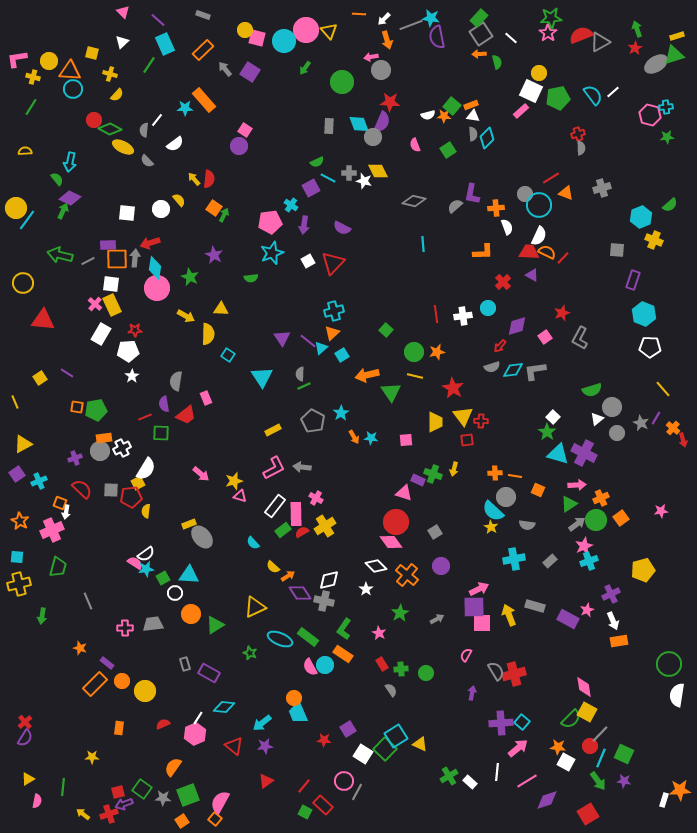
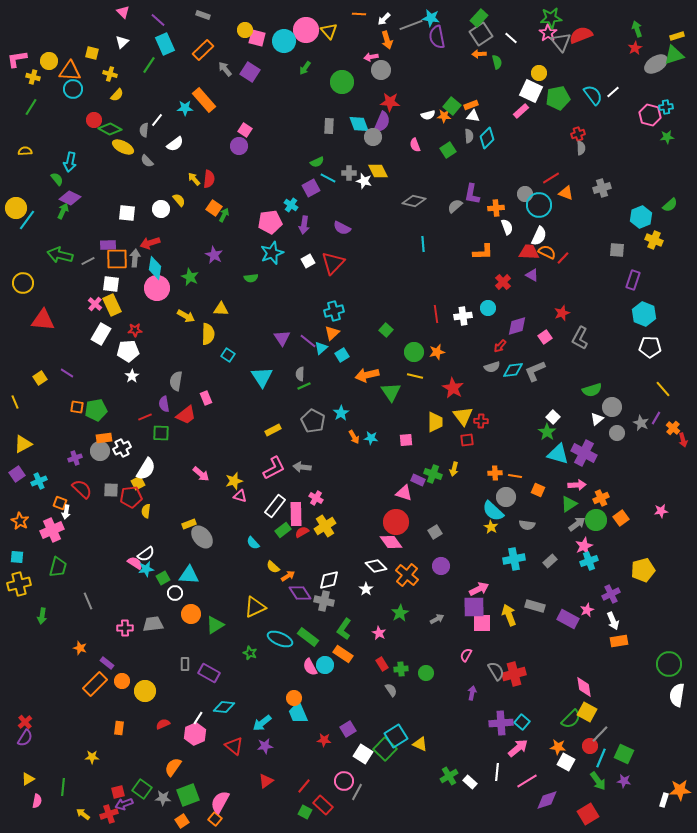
gray triangle at (600, 42): moved 39 px left; rotated 40 degrees counterclockwise
gray semicircle at (473, 134): moved 4 px left, 2 px down
gray L-shape at (535, 371): rotated 15 degrees counterclockwise
gray rectangle at (185, 664): rotated 16 degrees clockwise
